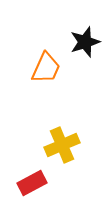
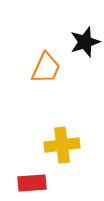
yellow cross: rotated 16 degrees clockwise
red rectangle: rotated 24 degrees clockwise
